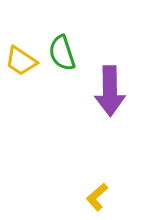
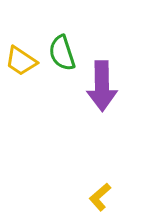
purple arrow: moved 8 px left, 5 px up
yellow L-shape: moved 3 px right
